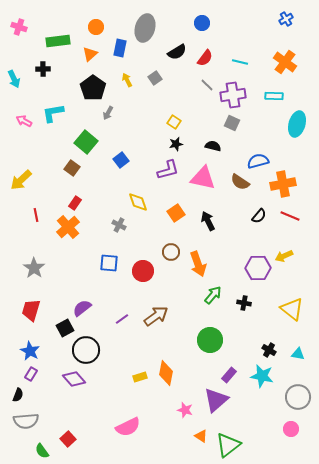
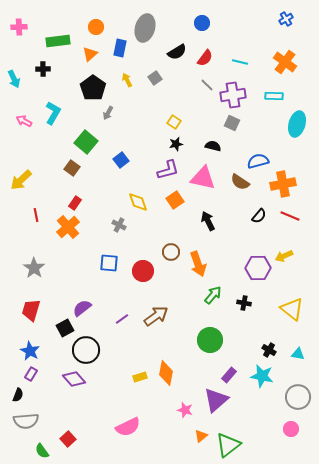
pink cross at (19, 27): rotated 21 degrees counterclockwise
cyan L-shape at (53, 113): rotated 130 degrees clockwise
orange square at (176, 213): moved 1 px left, 13 px up
orange triangle at (201, 436): rotated 48 degrees clockwise
